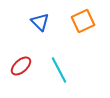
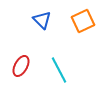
blue triangle: moved 2 px right, 2 px up
red ellipse: rotated 20 degrees counterclockwise
